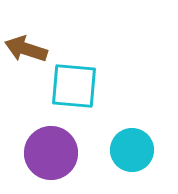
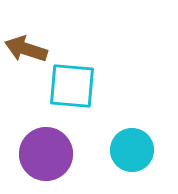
cyan square: moved 2 px left
purple circle: moved 5 px left, 1 px down
